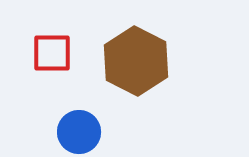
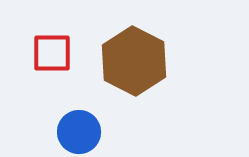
brown hexagon: moved 2 px left
